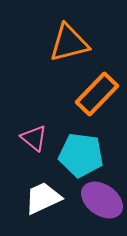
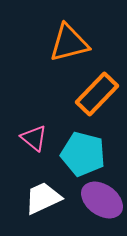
cyan pentagon: moved 2 px right, 1 px up; rotated 6 degrees clockwise
